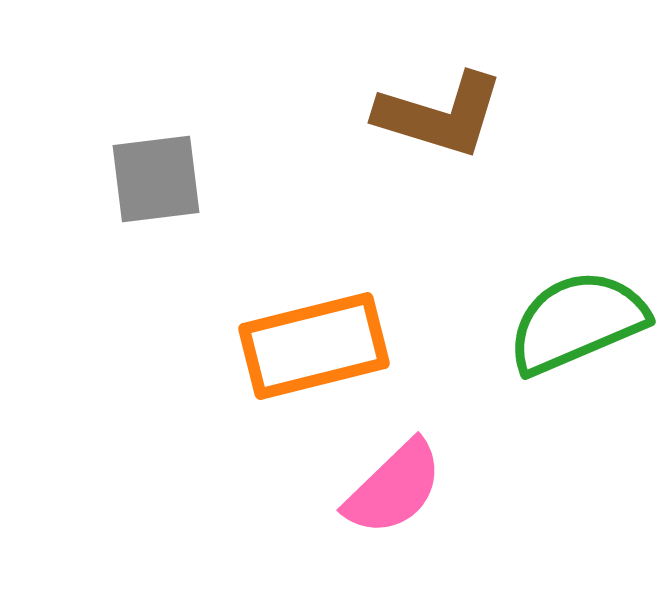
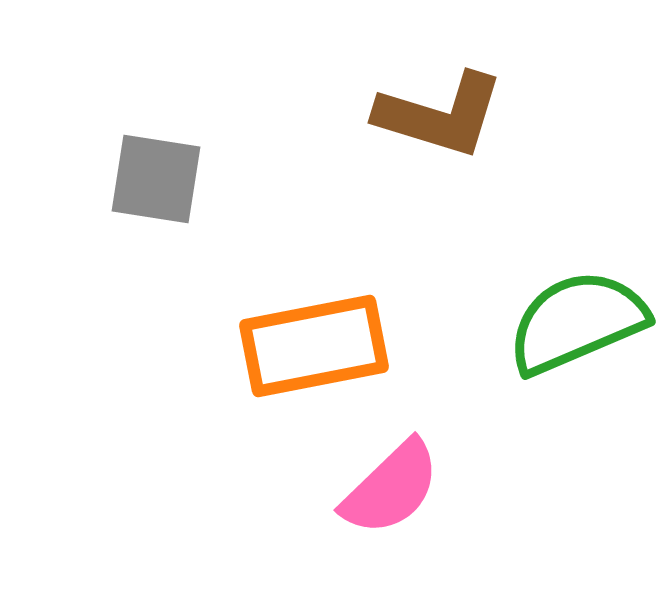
gray square: rotated 16 degrees clockwise
orange rectangle: rotated 3 degrees clockwise
pink semicircle: moved 3 px left
